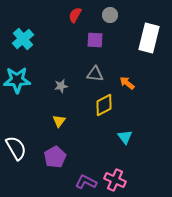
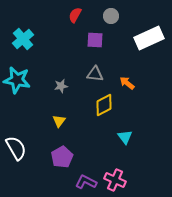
gray circle: moved 1 px right, 1 px down
white rectangle: rotated 52 degrees clockwise
cyan star: rotated 12 degrees clockwise
purple pentagon: moved 7 px right
